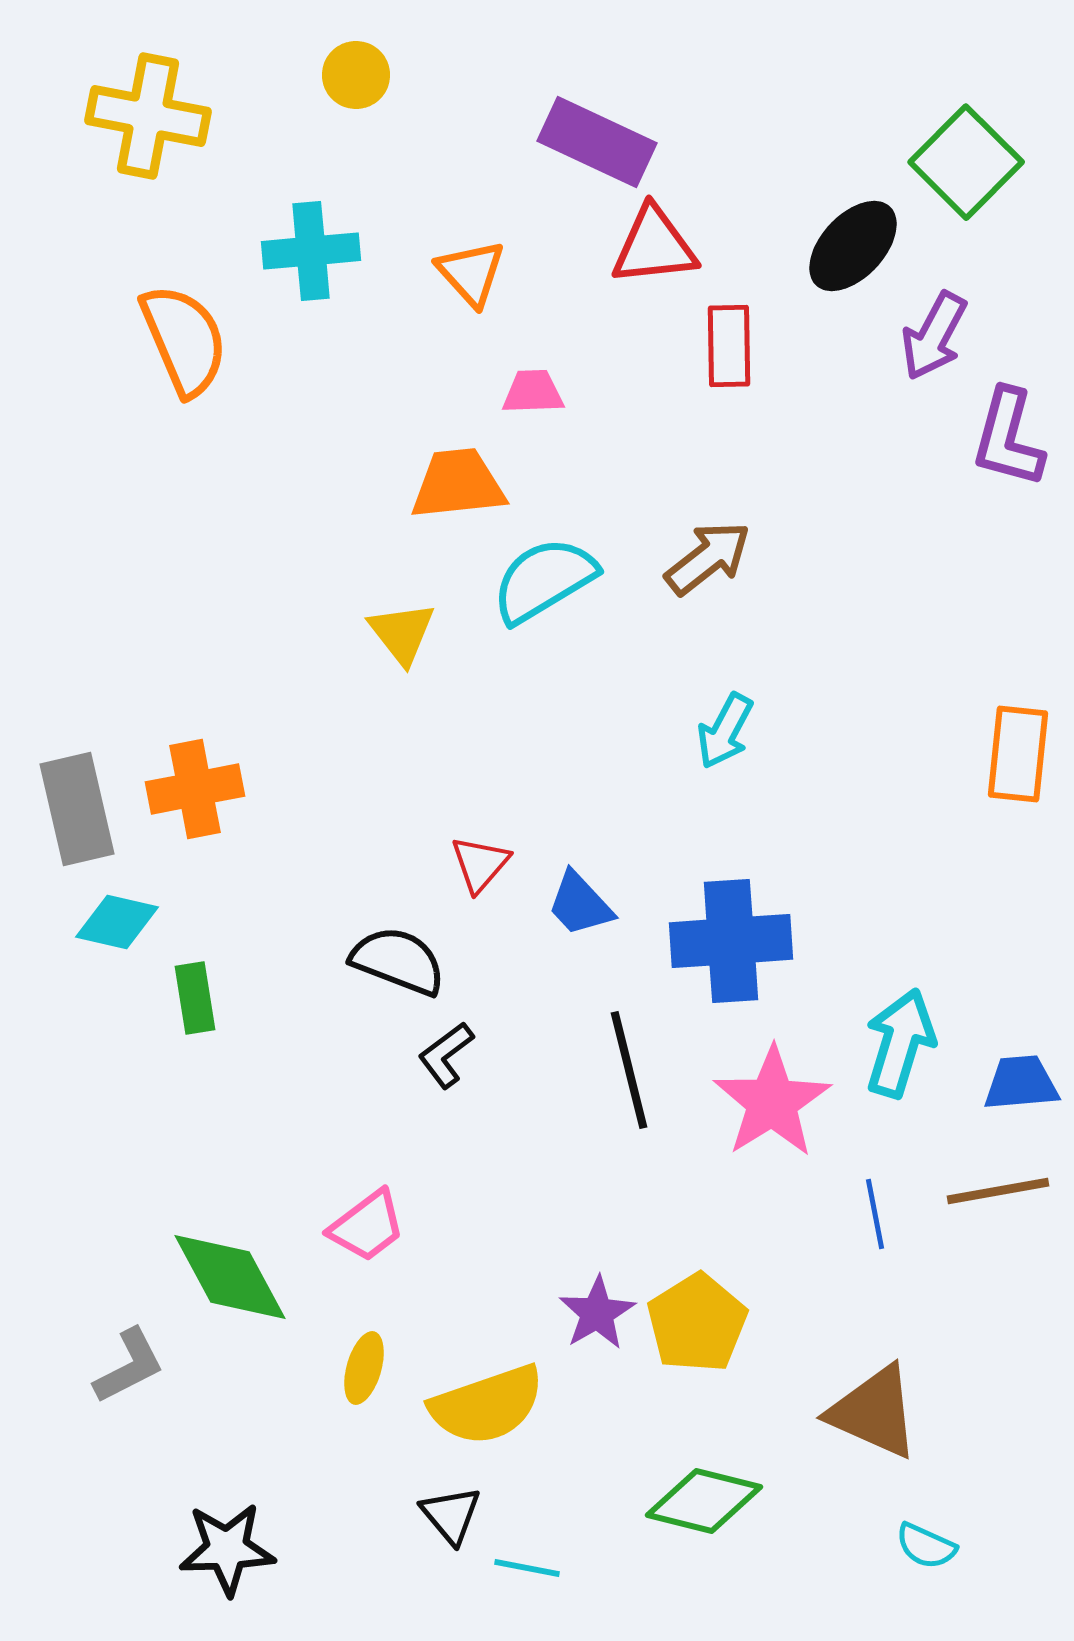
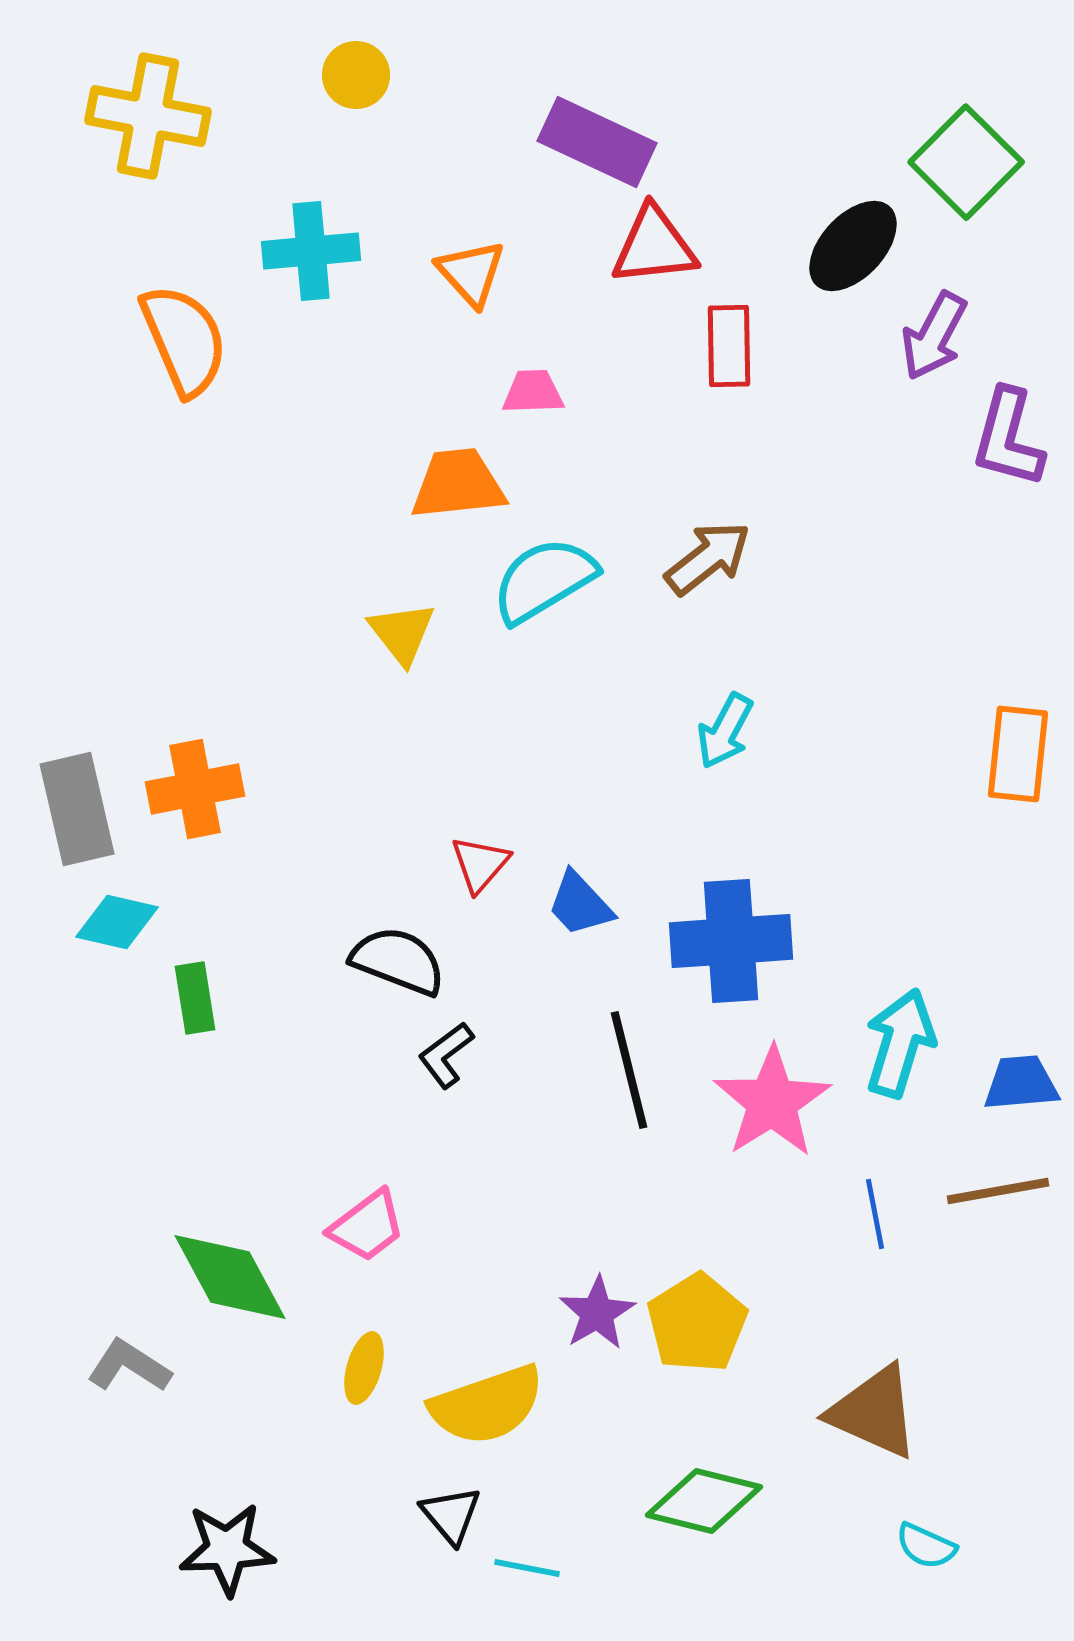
gray L-shape at (129, 1366): rotated 120 degrees counterclockwise
